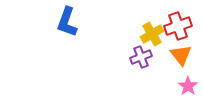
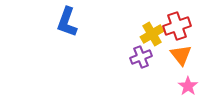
red cross: moved 1 px left
